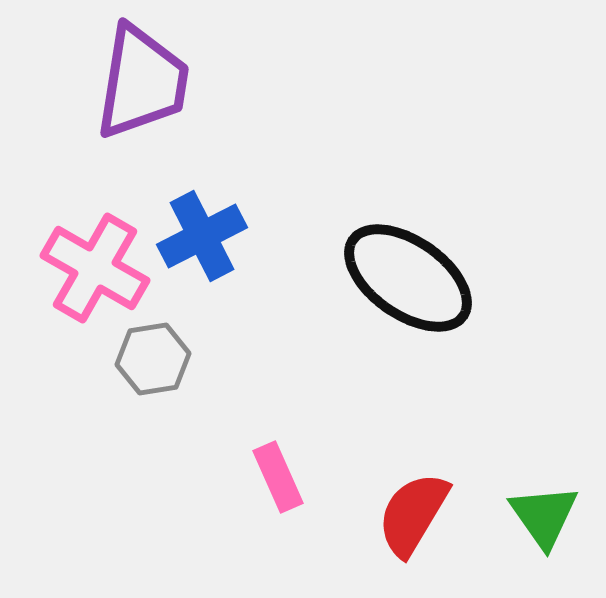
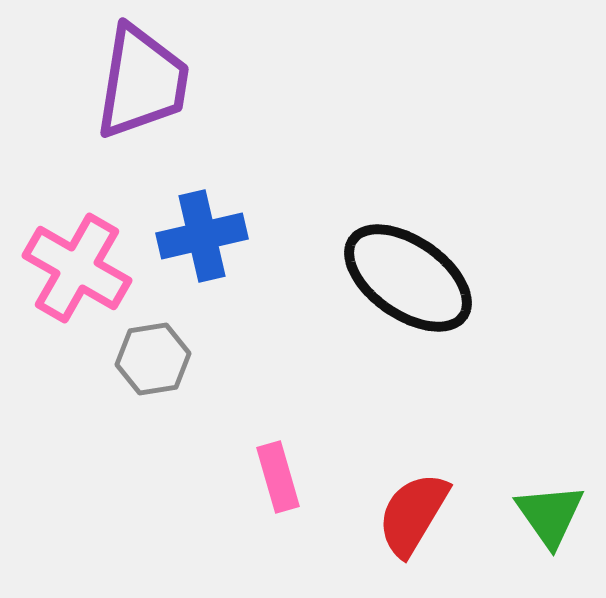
blue cross: rotated 14 degrees clockwise
pink cross: moved 18 px left
pink rectangle: rotated 8 degrees clockwise
green triangle: moved 6 px right, 1 px up
